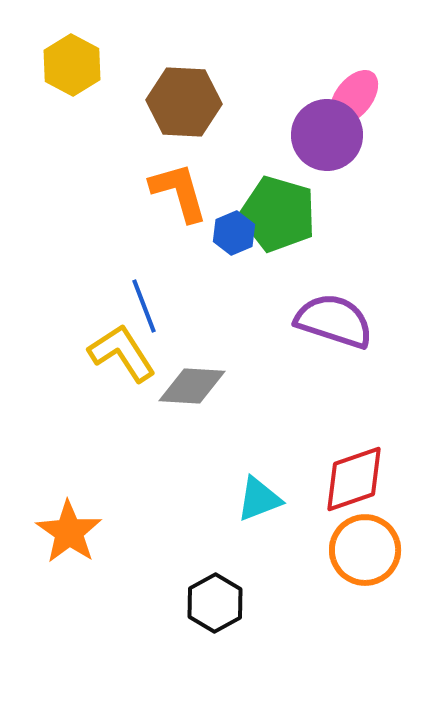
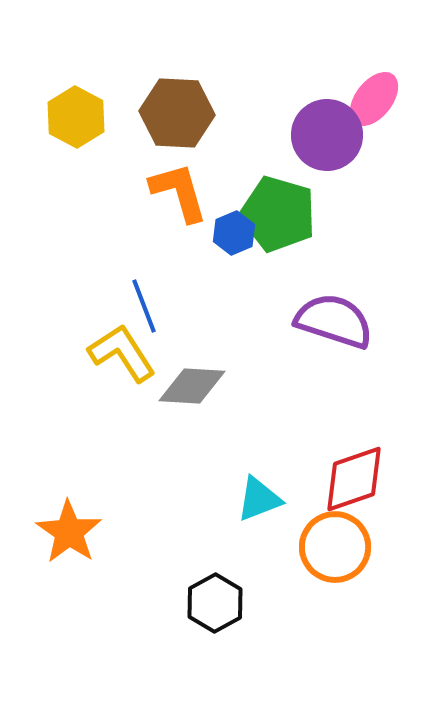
yellow hexagon: moved 4 px right, 52 px down
pink ellipse: moved 20 px right, 2 px down
brown hexagon: moved 7 px left, 11 px down
orange circle: moved 30 px left, 3 px up
